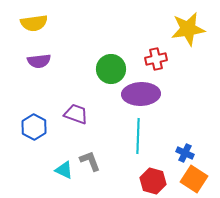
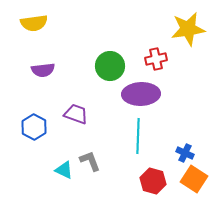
purple semicircle: moved 4 px right, 9 px down
green circle: moved 1 px left, 3 px up
